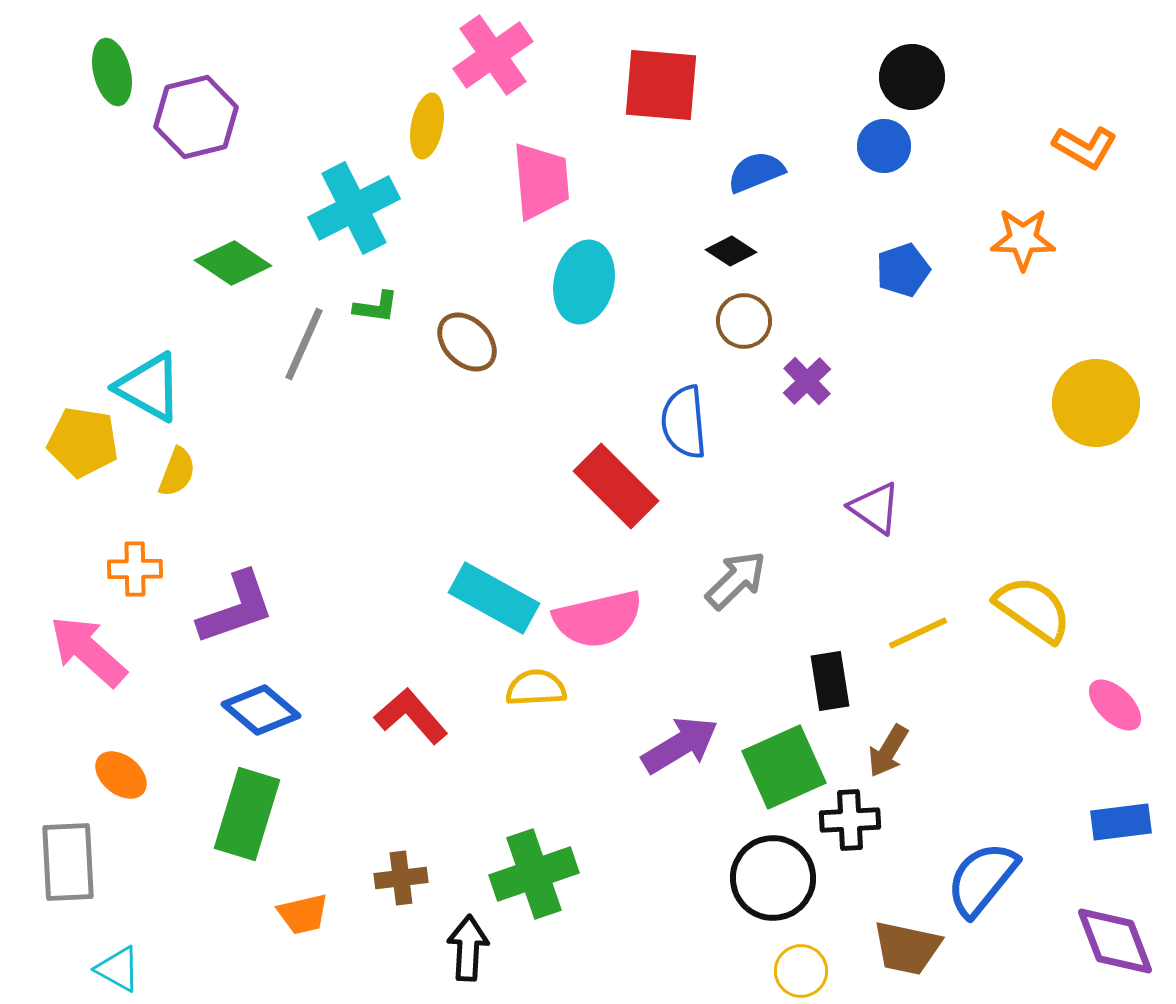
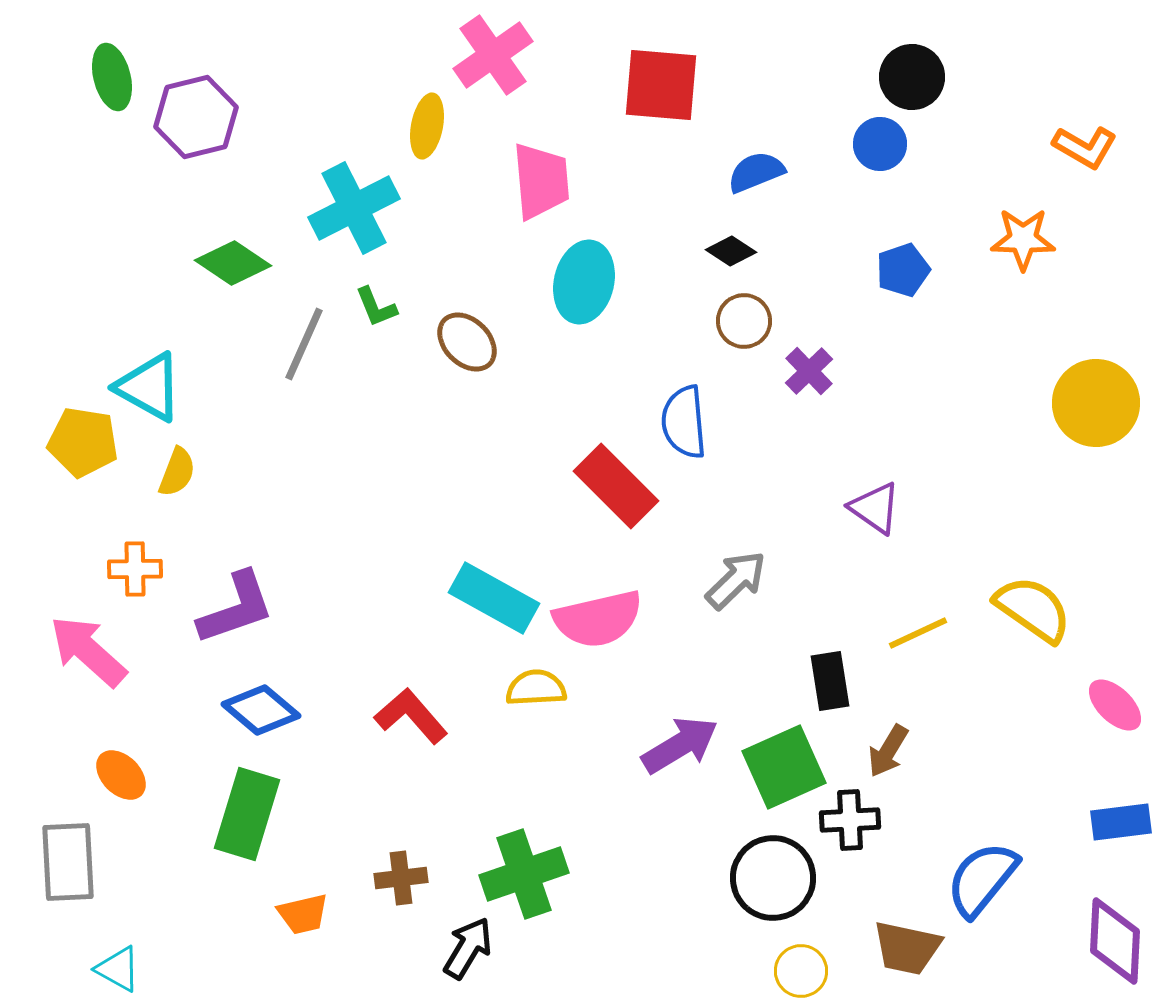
green ellipse at (112, 72): moved 5 px down
blue circle at (884, 146): moved 4 px left, 2 px up
green L-shape at (376, 307): rotated 60 degrees clockwise
purple cross at (807, 381): moved 2 px right, 10 px up
orange ellipse at (121, 775): rotated 6 degrees clockwise
green cross at (534, 874): moved 10 px left
purple diamond at (1115, 941): rotated 24 degrees clockwise
black arrow at (468, 948): rotated 28 degrees clockwise
